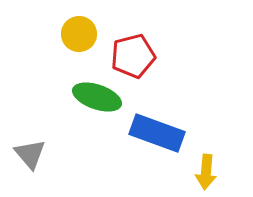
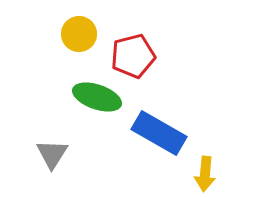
blue rectangle: moved 2 px right; rotated 10 degrees clockwise
gray triangle: moved 22 px right; rotated 12 degrees clockwise
yellow arrow: moved 1 px left, 2 px down
